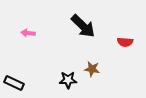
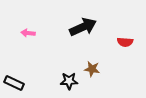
black arrow: moved 1 px down; rotated 68 degrees counterclockwise
black star: moved 1 px right, 1 px down
